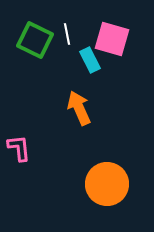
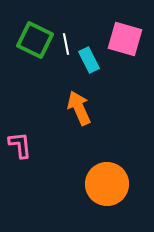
white line: moved 1 px left, 10 px down
pink square: moved 13 px right
cyan rectangle: moved 1 px left
pink L-shape: moved 1 px right, 3 px up
